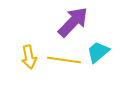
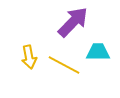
cyan trapezoid: rotated 40 degrees clockwise
yellow line: moved 5 px down; rotated 20 degrees clockwise
